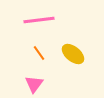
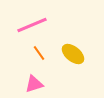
pink line: moved 7 px left, 5 px down; rotated 16 degrees counterclockwise
pink triangle: rotated 36 degrees clockwise
